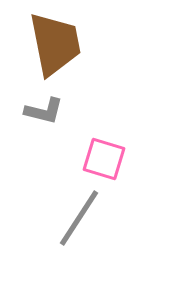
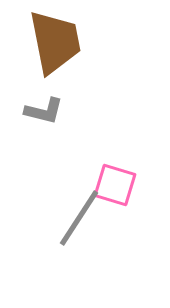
brown trapezoid: moved 2 px up
pink square: moved 11 px right, 26 px down
